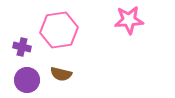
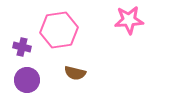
brown semicircle: moved 14 px right, 1 px up
